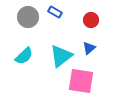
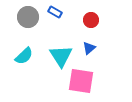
cyan triangle: rotated 25 degrees counterclockwise
